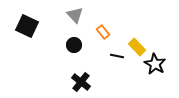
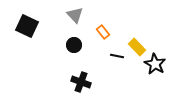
black cross: rotated 18 degrees counterclockwise
